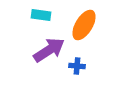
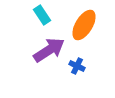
cyan rectangle: moved 1 px right; rotated 48 degrees clockwise
blue cross: rotated 21 degrees clockwise
